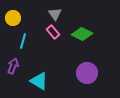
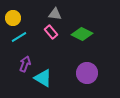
gray triangle: rotated 48 degrees counterclockwise
pink rectangle: moved 2 px left
cyan line: moved 4 px left, 4 px up; rotated 42 degrees clockwise
purple arrow: moved 12 px right, 2 px up
cyan triangle: moved 4 px right, 3 px up
